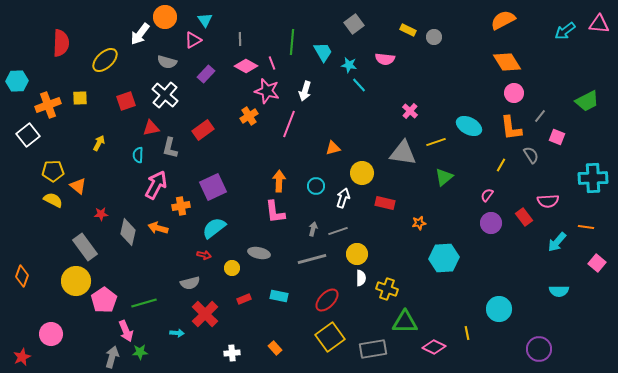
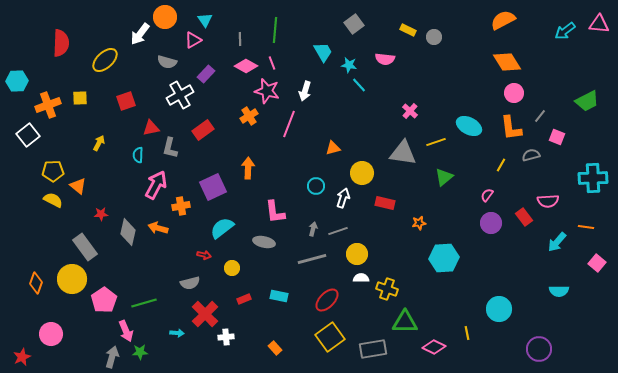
green line at (292, 42): moved 17 px left, 12 px up
white cross at (165, 95): moved 15 px right; rotated 20 degrees clockwise
gray semicircle at (531, 155): rotated 72 degrees counterclockwise
orange arrow at (279, 181): moved 31 px left, 13 px up
cyan semicircle at (214, 228): moved 8 px right
gray ellipse at (259, 253): moved 5 px right, 11 px up
orange diamond at (22, 276): moved 14 px right, 7 px down
white semicircle at (361, 278): rotated 91 degrees counterclockwise
yellow circle at (76, 281): moved 4 px left, 2 px up
white cross at (232, 353): moved 6 px left, 16 px up
